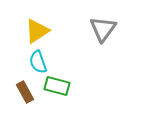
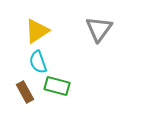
gray triangle: moved 4 px left
